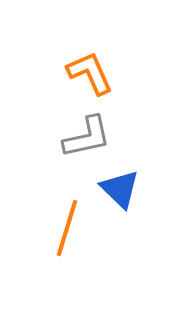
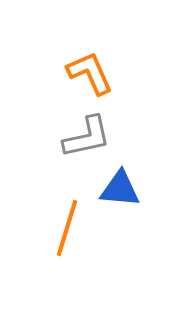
blue triangle: rotated 39 degrees counterclockwise
